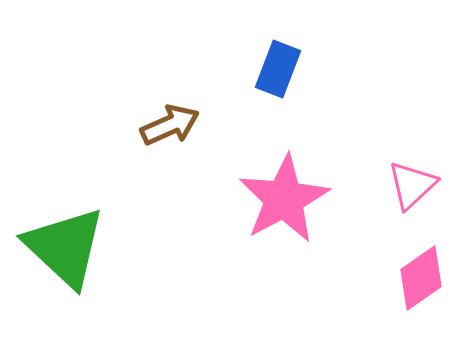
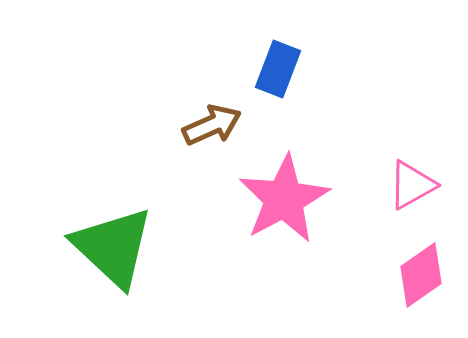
brown arrow: moved 42 px right
pink triangle: rotated 14 degrees clockwise
green triangle: moved 48 px right
pink diamond: moved 3 px up
